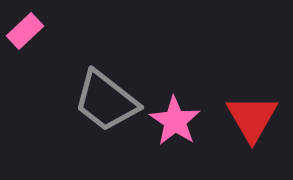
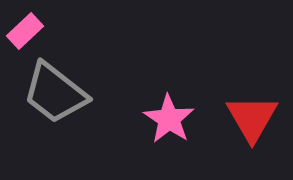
gray trapezoid: moved 51 px left, 8 px up
pink star: moved 6 px left, 2 px up
